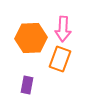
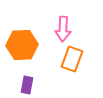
orange hexagon: moved 9 px left, 7 px down
orange rectangle: moved 12 px right
